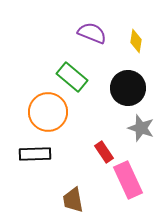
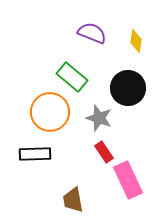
orange circle: moved 2 px right
gray star: moved 42 px left, 10 px up
